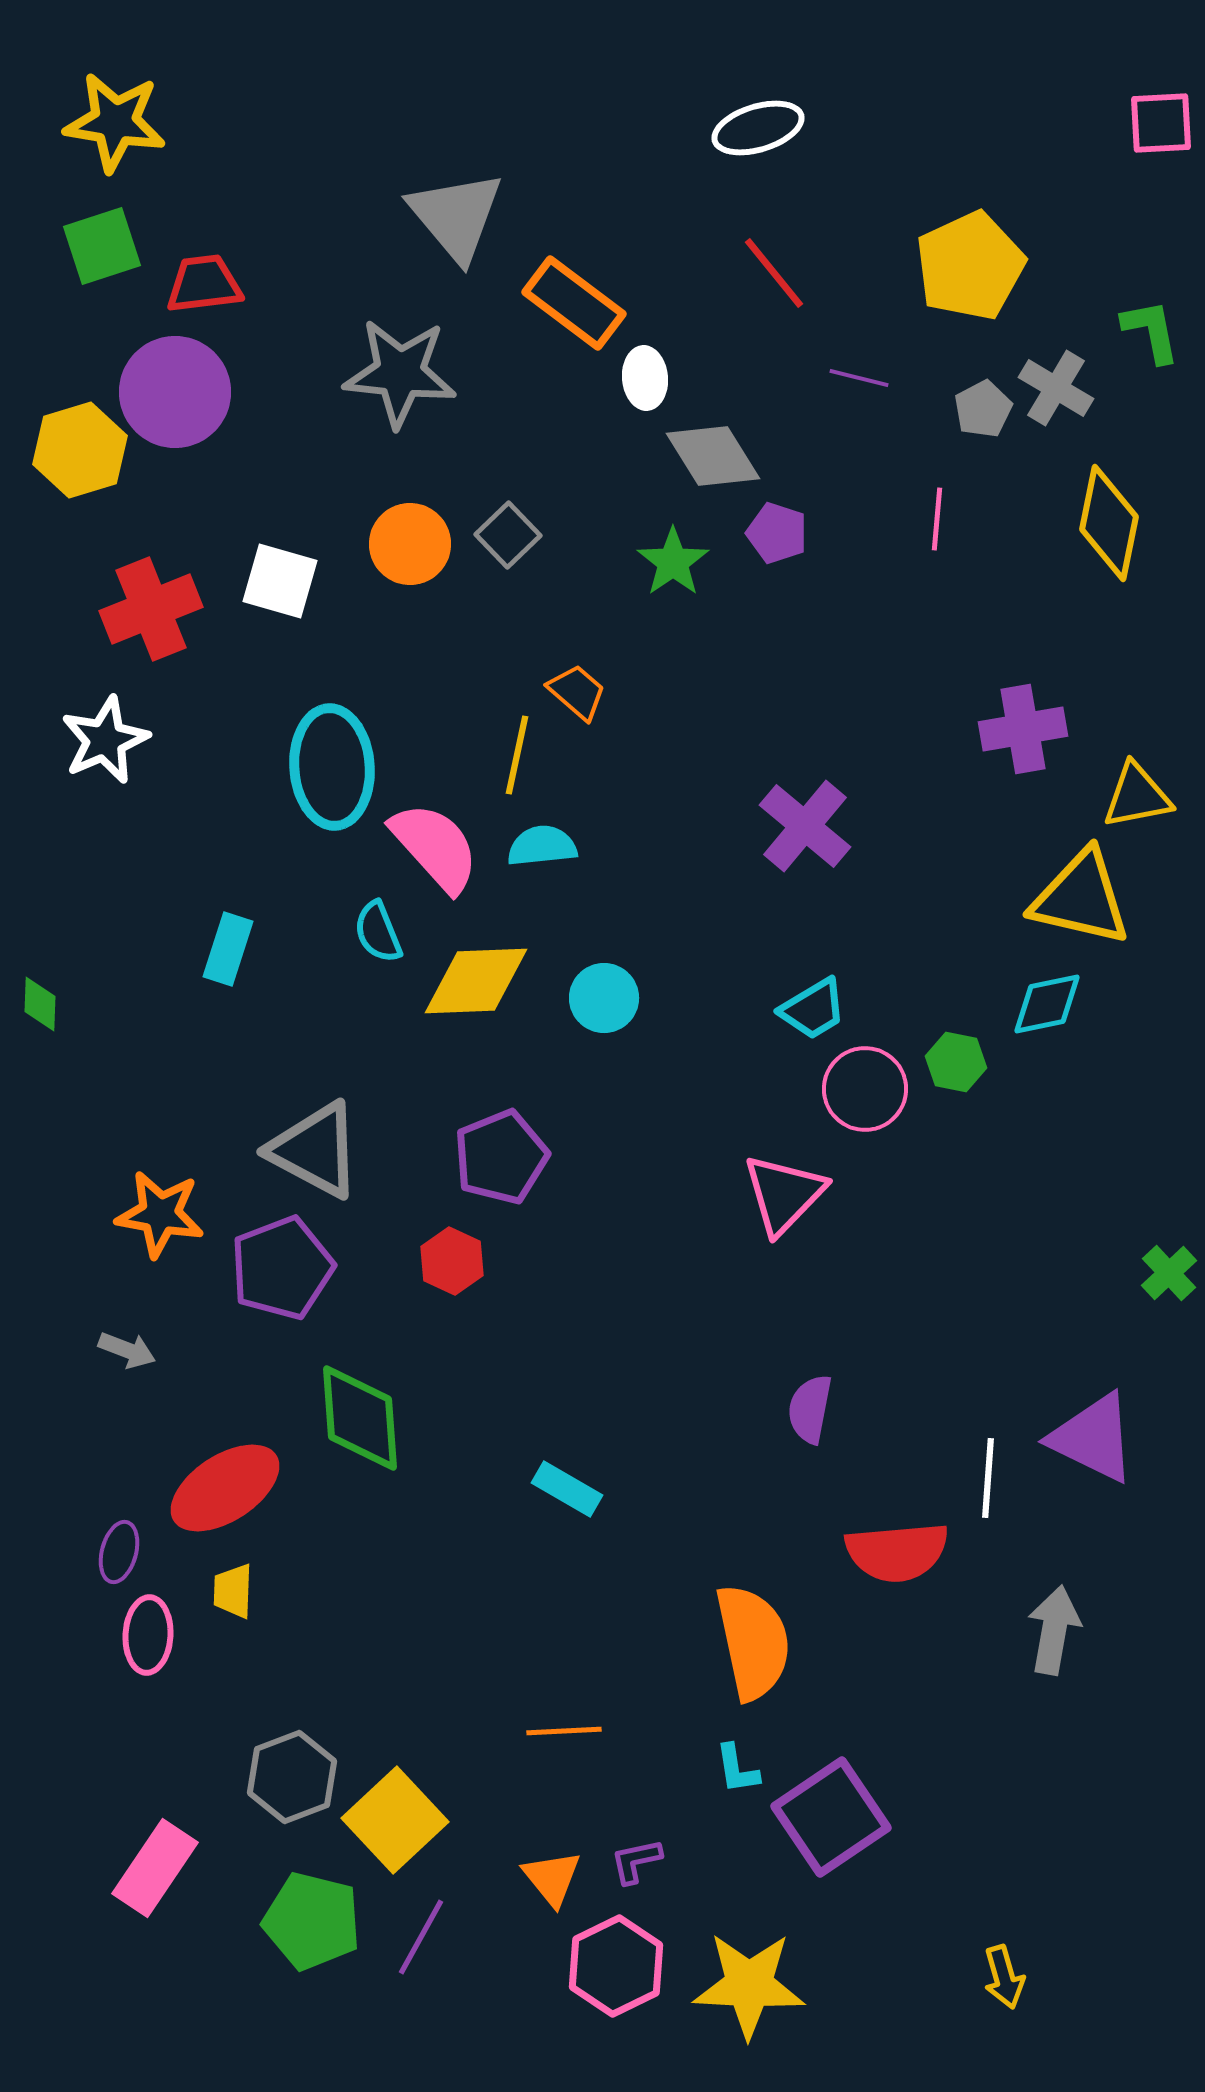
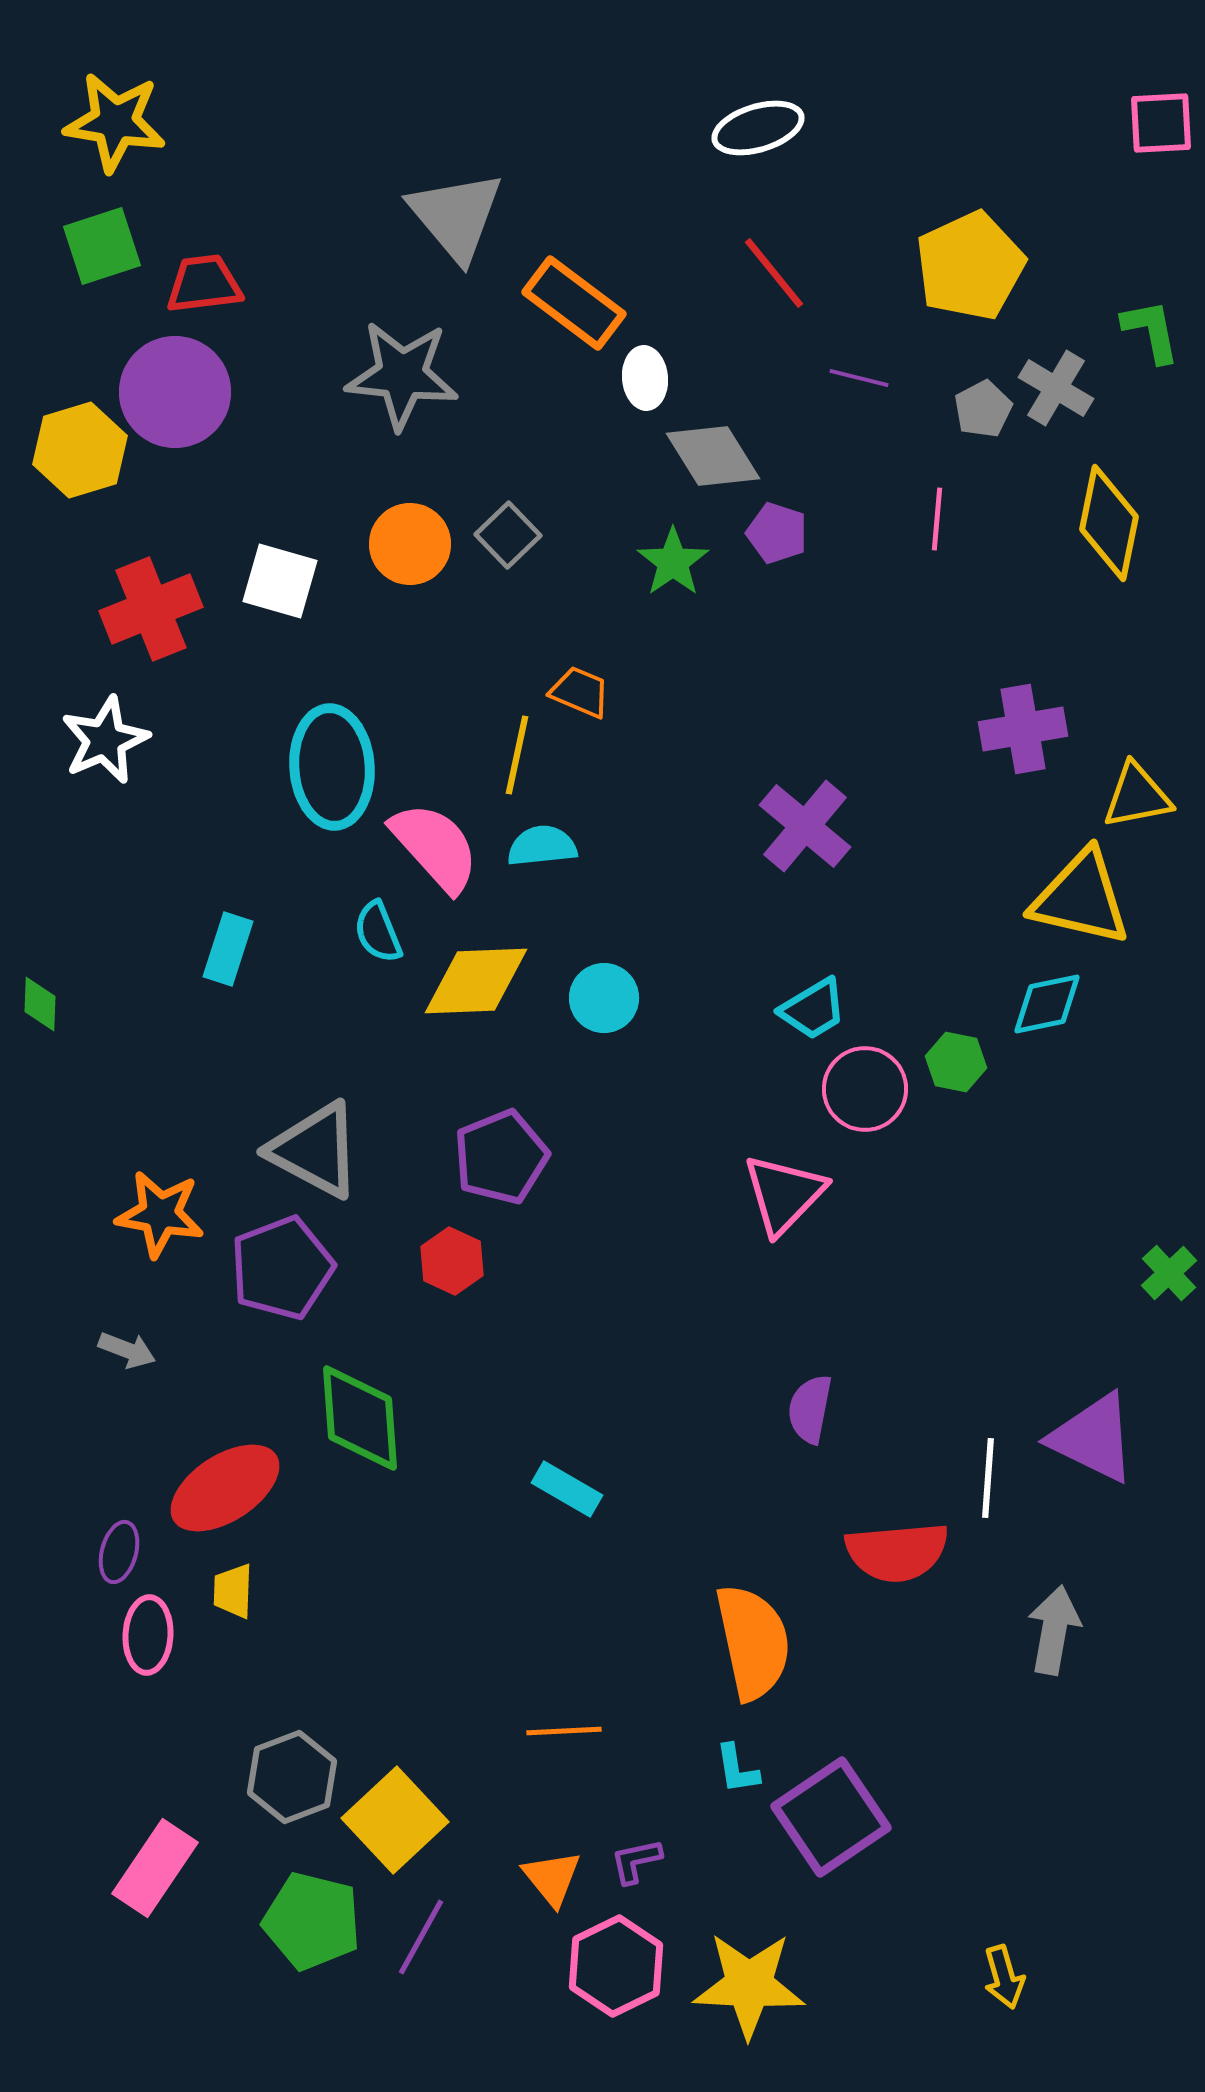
gray star at (400, 373): moved 2 px right, 2 px down
orange trapezoid at (577, 692): moved 3 px right; rotated 18 degrees counterclockwise
